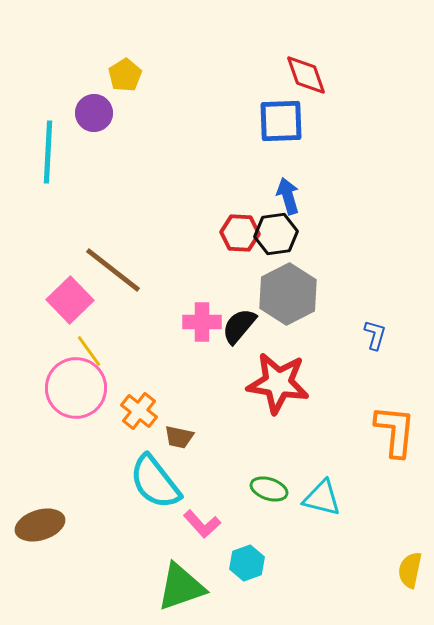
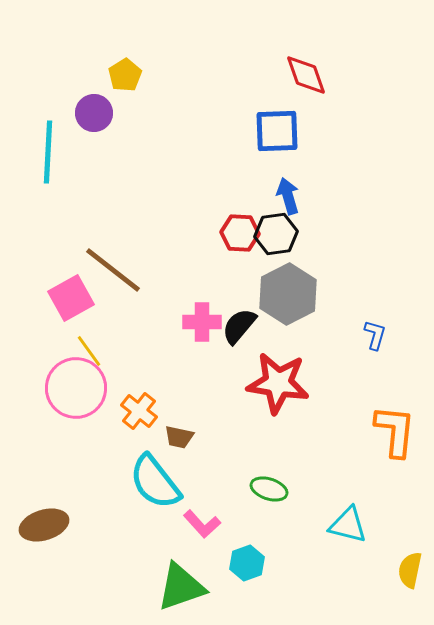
blue square: moved 4 px left, 10 px down
pink square: moved 1 px right, 2 px up; rotated 15 degrees clockwise
cyan triangle: moved 26 px right, 27 px down
brown ellipse: moved 4 px right
